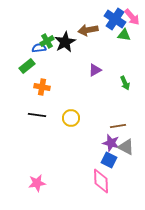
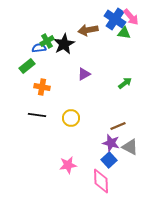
pink arrow: moved 1 px left
green triangle: moved 2 px up
black star: moved 1 px left, 2 px down
purple triangle: moved 11 px left, 4 px down
green arrow: rotated 104 degrees counterclockwise
brown line: rotated 14 degrees counterclockwise
gray triangle: moved 4 px right
blue square: rotated 21 degrees clockwise
pink star: moved 31 px right, 18 px up
